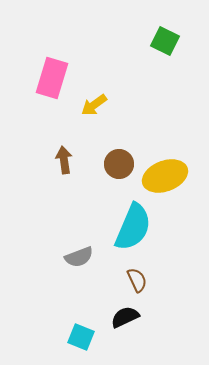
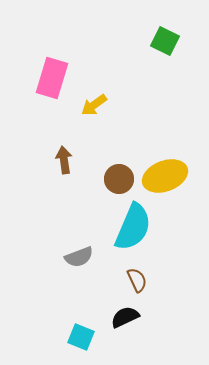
brown circle: moved 15 px down
